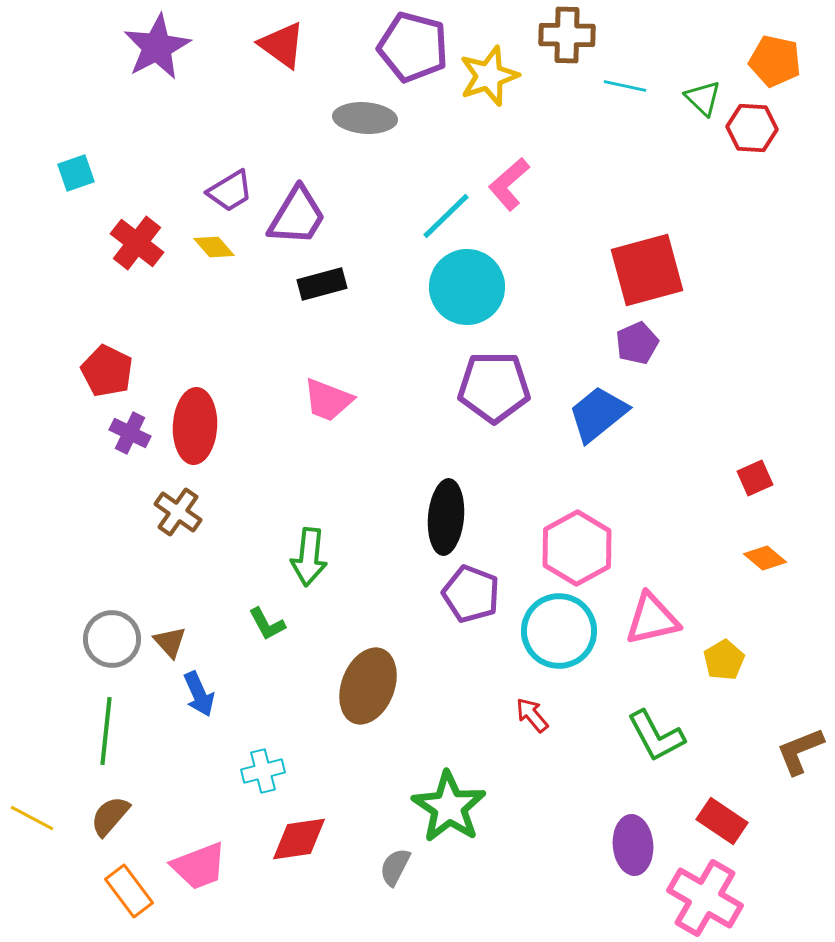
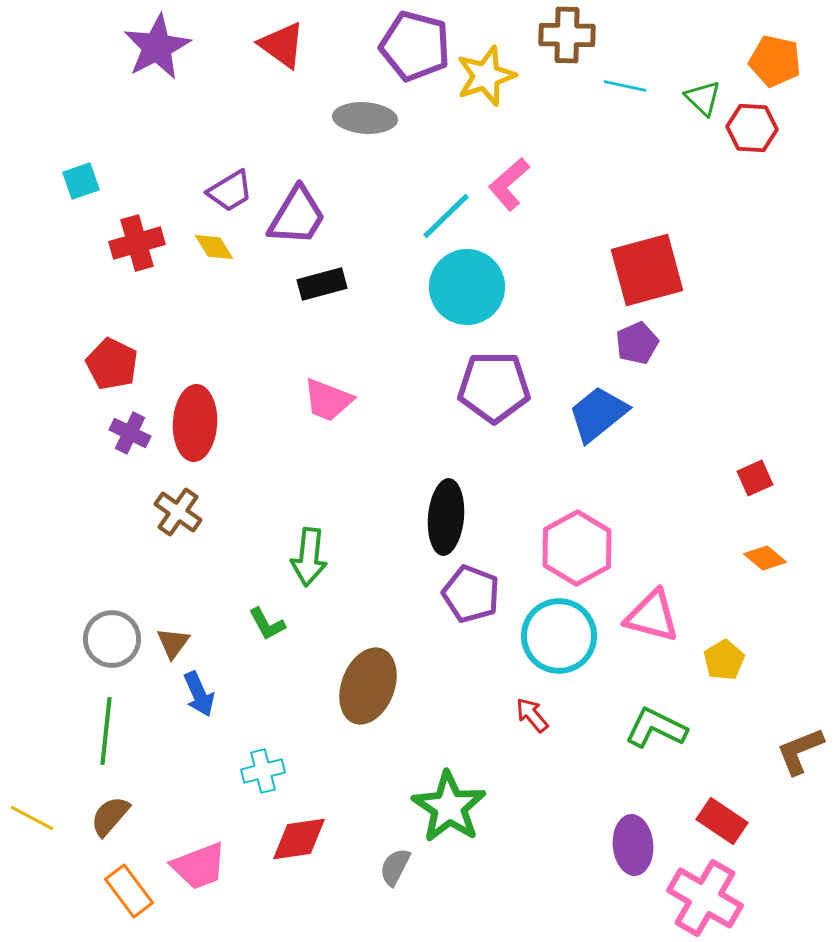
purple pentagon at (413, 47): moved 2 px right, 1 px up
yellow star at (489, 76): moved 3 px left
cyan square at (76, 173): moved 5 px right, 8 px down
red cross at (137, 243): rotated 36 degrees clockwise
yellow diamond at (214, 247): rotated 9 degrees clockwise
red pentagon at (107, 371): moved 5 px right, 7 px up
red ellipse at (195, 426): moved 3 px up
pink triangle at (652, 619): moved 3 px up; rotated 28 degrees clockwise
cyan circle at (559, 631): moved 5 px down
brown triangle at (170, 642): moved 3 px right, 1 px down; rotated 18 degrees clockwise
green L-shape at (656, 736): moved 8 px up; rotated 144 degrees clockwise
